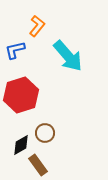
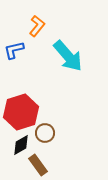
blue L-shape: moved 1 px left
red hexagon: moved 17 px down
